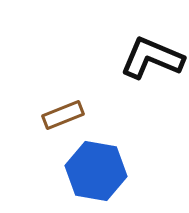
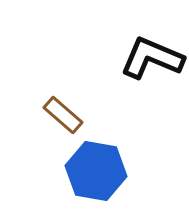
brown rectangle: rotated 63 degrees clockwise
